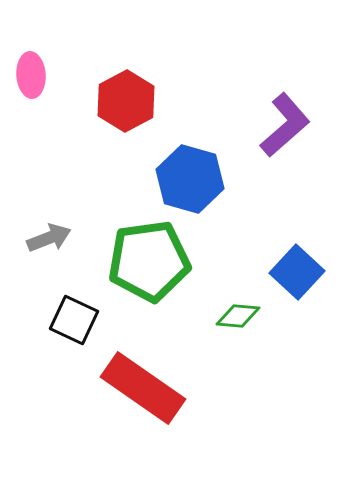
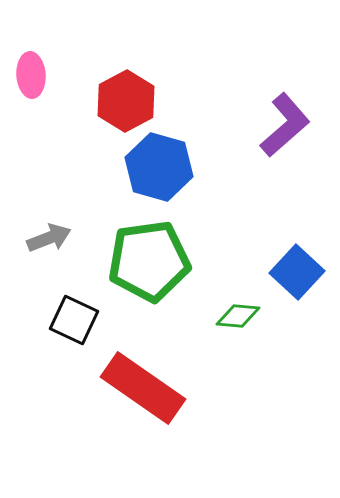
blue hexagon: moved 31 px left, 12 px up
